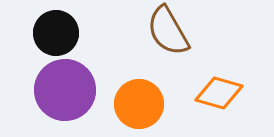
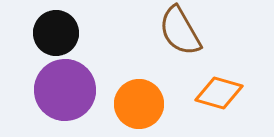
brown semicircle: moved 12 px right
